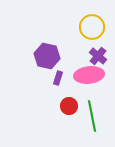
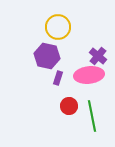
yellow circle: moved 34 px left
